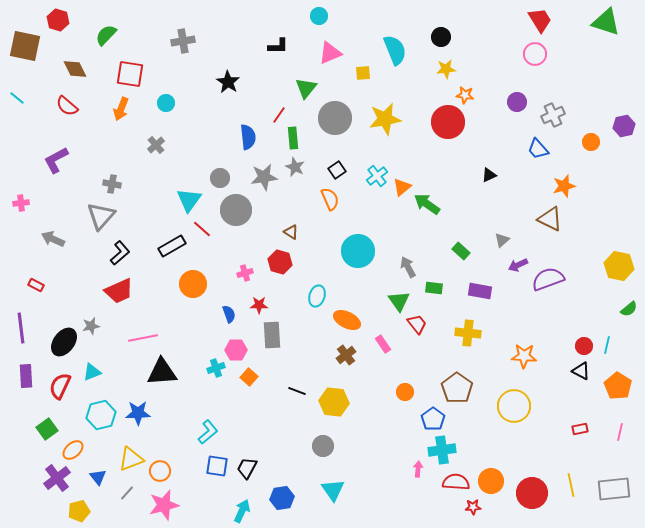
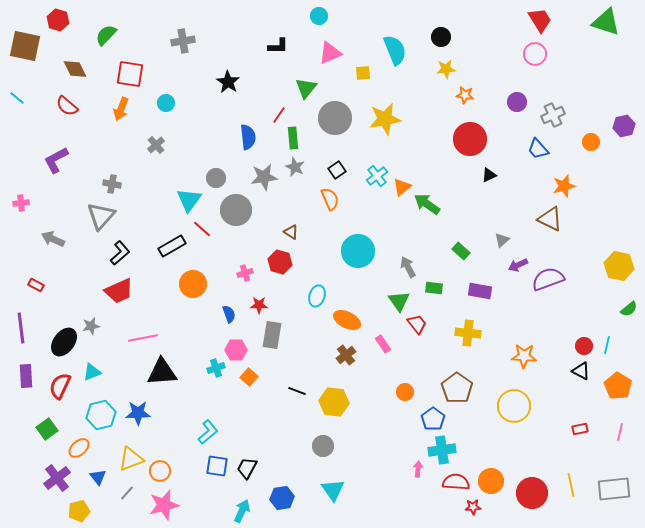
red circle at (448, 122): moved 22 px right, 17 px down
gray circle at (220, 178): moved 4 px left
gray rectangle at (272, 335): rotated 12 degrees clockwise
orange ellipse at (73, 450): moved 6 px right, 2 px up
